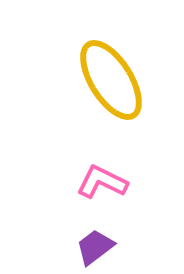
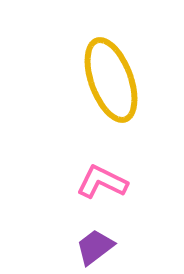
yellow ellipse: rotated 12 degrees clockwise
